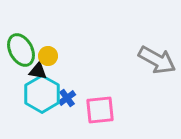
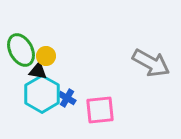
yellow circle: moved 2 px left
gray arrow: moved 6 px left, 3 px down
blue cross: rotated 24 degrees counterclockwise
